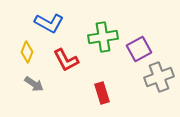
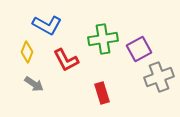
blue L-shape: moved 2 px left, 2 px down
green cross: moved 2 px down
